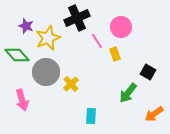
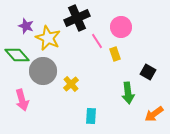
yellow star: rotated 25 degrees counterclockwise
gray circle: moved 3 px left, 1 px up
green arrow: rotated 45 degrees counterclockwise
